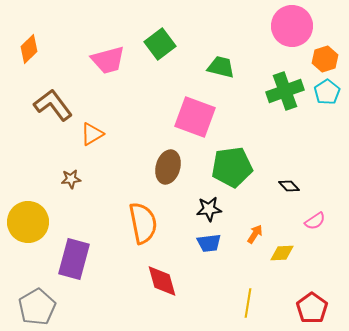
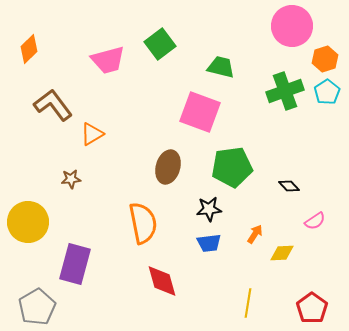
pink square: moved 5 px right, 5 px up
purple rectangle: moved 1 px right, 5 px down
